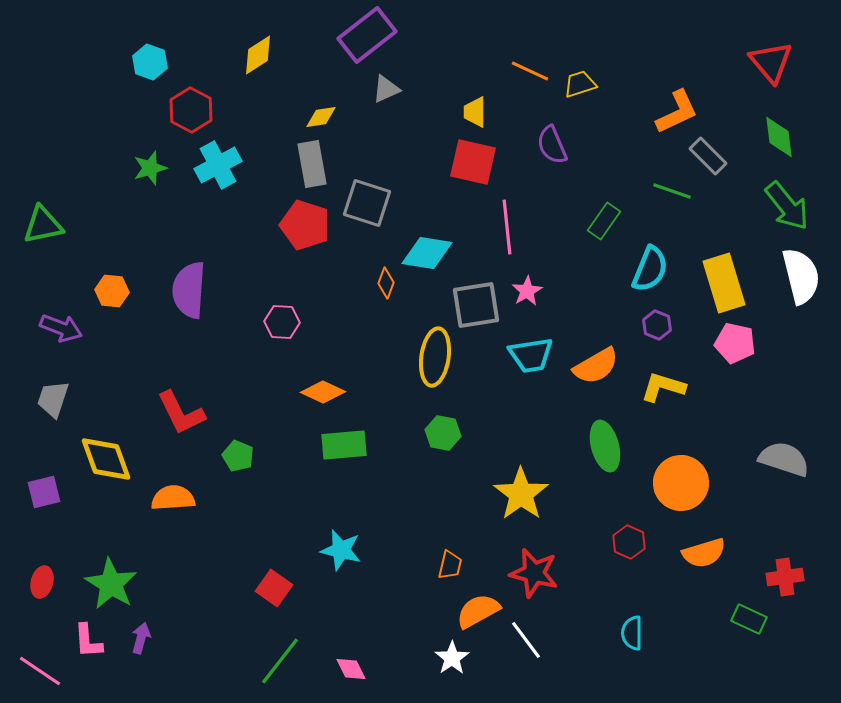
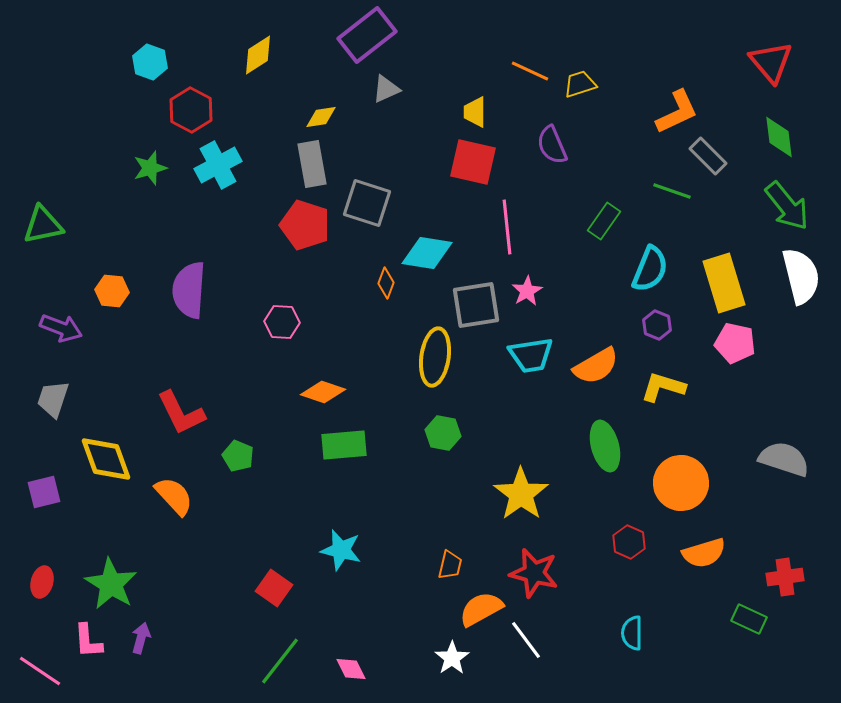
orange diamond at (323, 392): rotated 6 degrees counterclockwise
orange semicircle at (173, 498): moved 1 px right, 2 px up; rotated 51 degrees clockwise
orange semicircle at (478, 611): moved 3 px right, 2 px up
